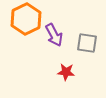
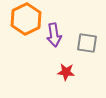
purple arrow: rotated 20 degrees clockwise
